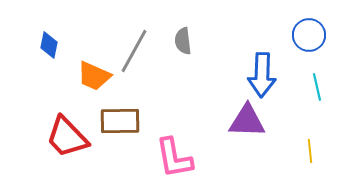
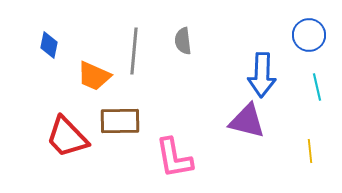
gray line: rotated 24 degrees counterclockwise
purple triangle: rotated 12 degrees clockwise
